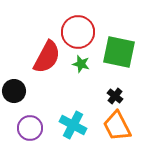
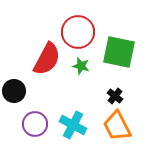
red semicircle: moved 2 px down
green star: moved 2 px down
purple circle: moved 5 px right, 4 px up
